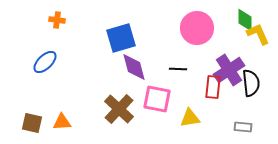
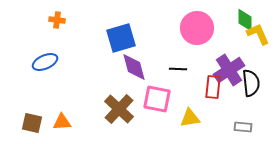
blue ellipse: rotated 20 degrees clockwise
